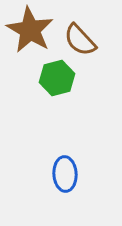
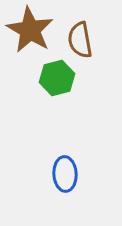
brown semicircle: rotated 33 degrees clockwise
